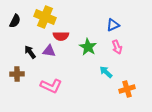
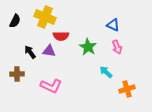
blue triangle: rotated 48 degrees clockwise
